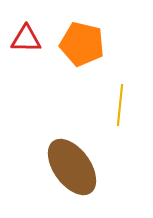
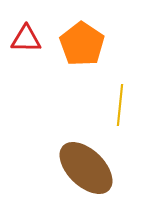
orange pentagon: rotated 21 degrees clockwise
brown ellipse: moved 14 px right, 1 px down; rotated 10 degrees counterclockwise
